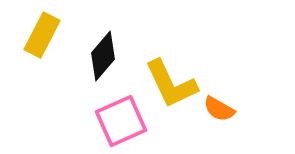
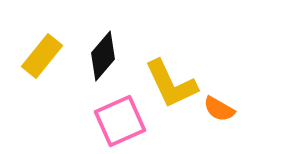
yellow rectangle: moved 21 px down; rotated 12 degrees clockwise
pink square: moved 1 px left
